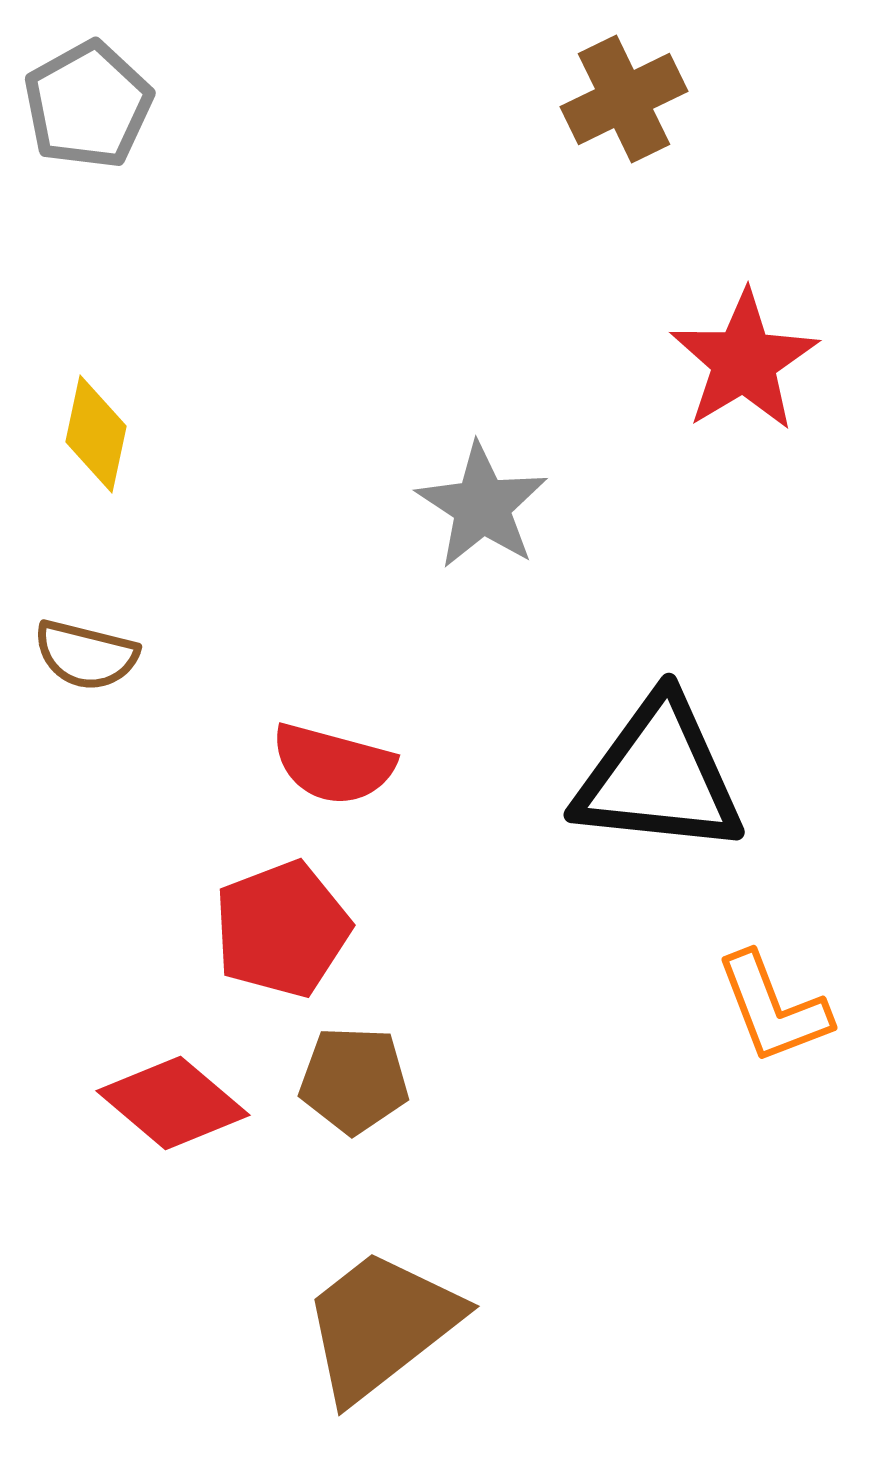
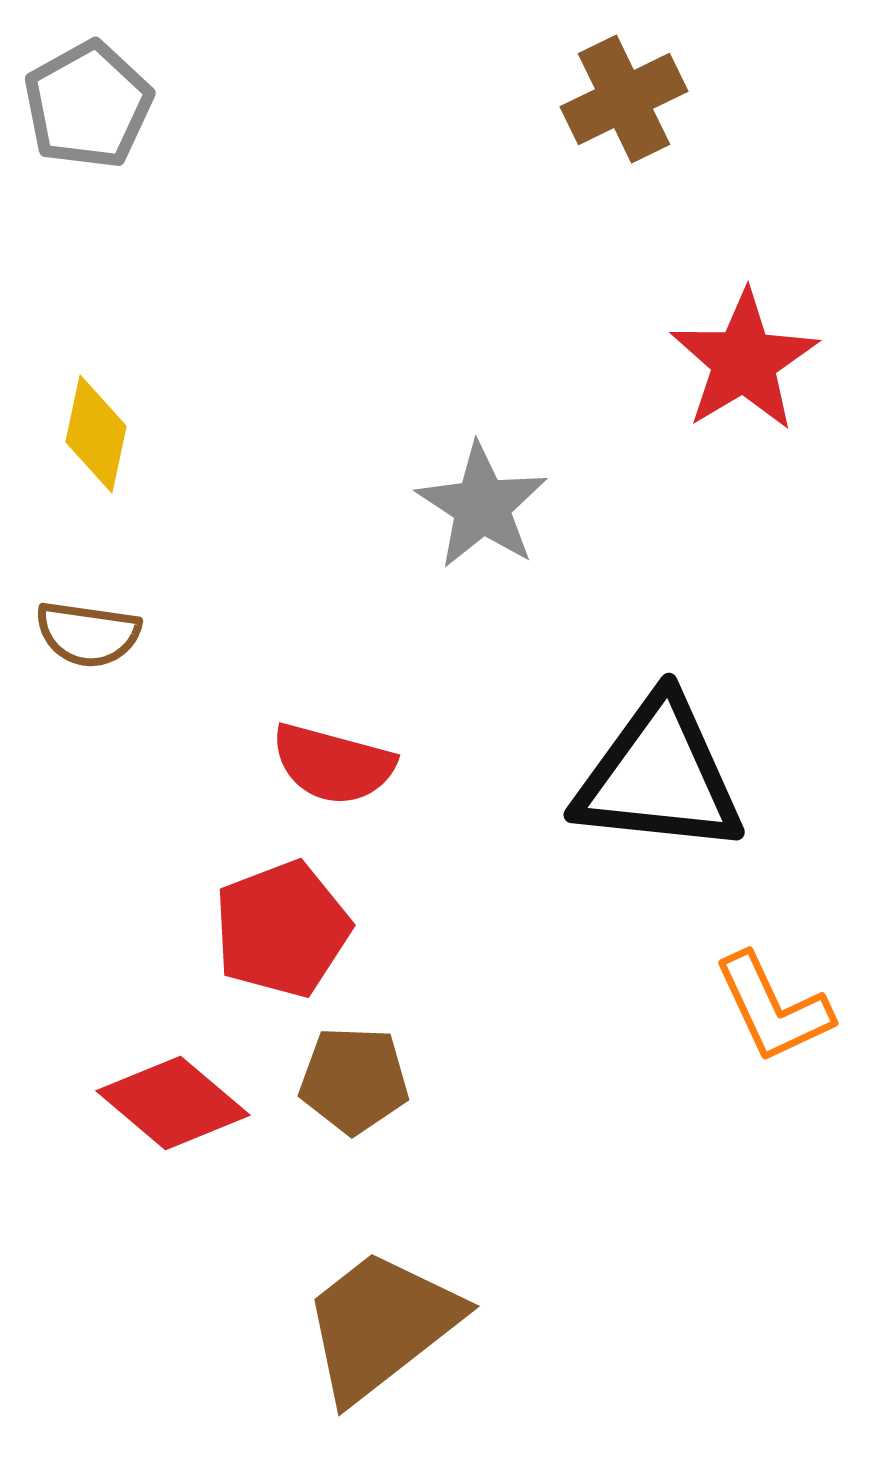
brown semicircle: moved 2 px right, 21 px up; rotated 6 degrees counterclockwise
orange L-shape: rotated 4 degrees counterclockwise
